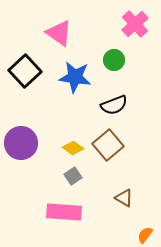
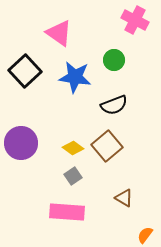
pink cross: moved 4 px up; rotated 20 degrees counterclockwise
brown square: moved 1 px left, 1 px down
pink rectangle: moved 3 px right
